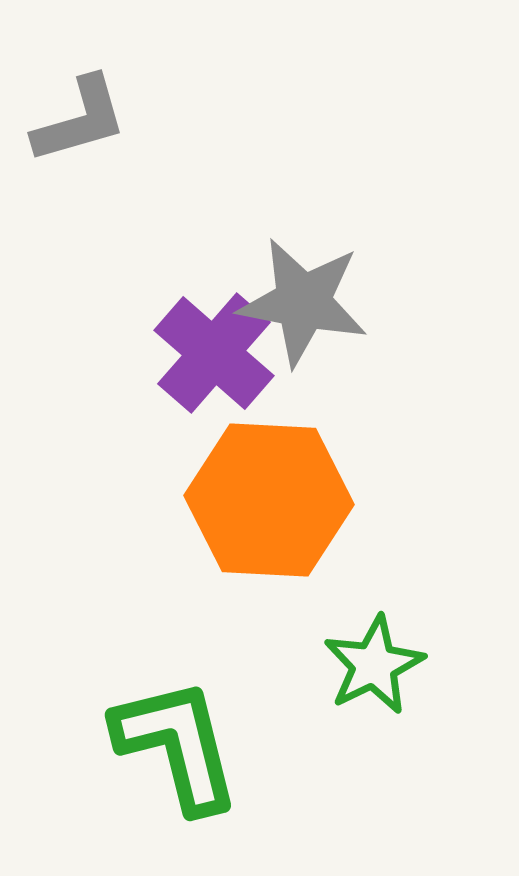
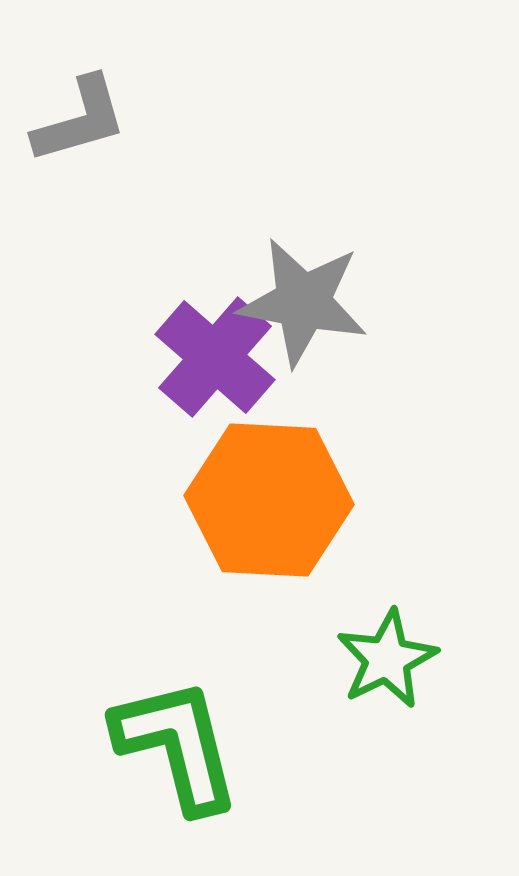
purple cross: moved 1 px right, 4 px down
green star: moved 13 px right, 6 px up
